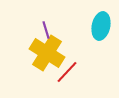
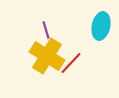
yellow cross: moved 3 px down
red line: moved 4 px right, 9 px up
